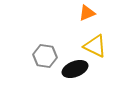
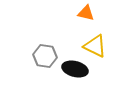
orange triangle: moved 1 px left; rotated 36 degrees clockwise
black ellipse: rotated 35 degrees clockwise
